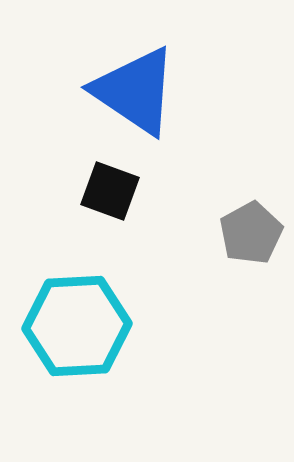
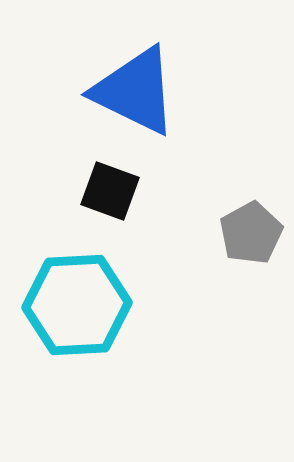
blue triangle: rotated 8 degrees counterclockwise
cyan hexagon: moved 21 px up
